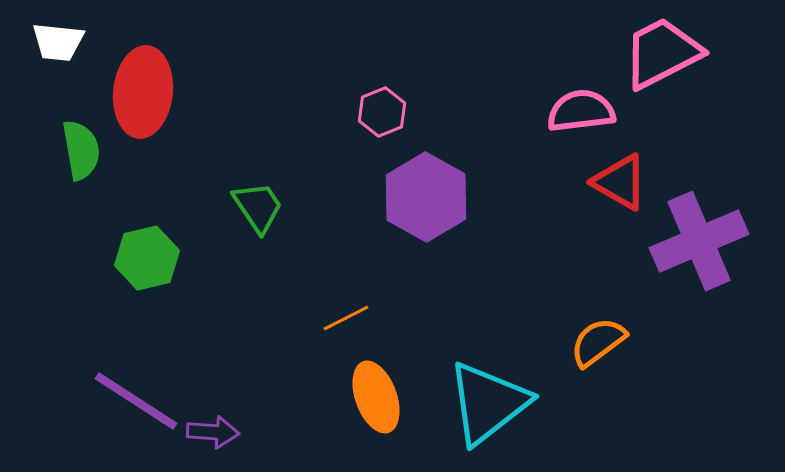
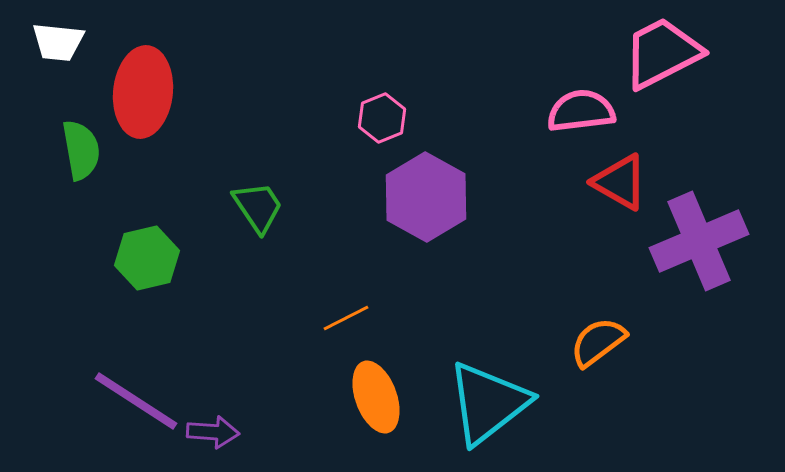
pink hexagon: moved 6 px down
